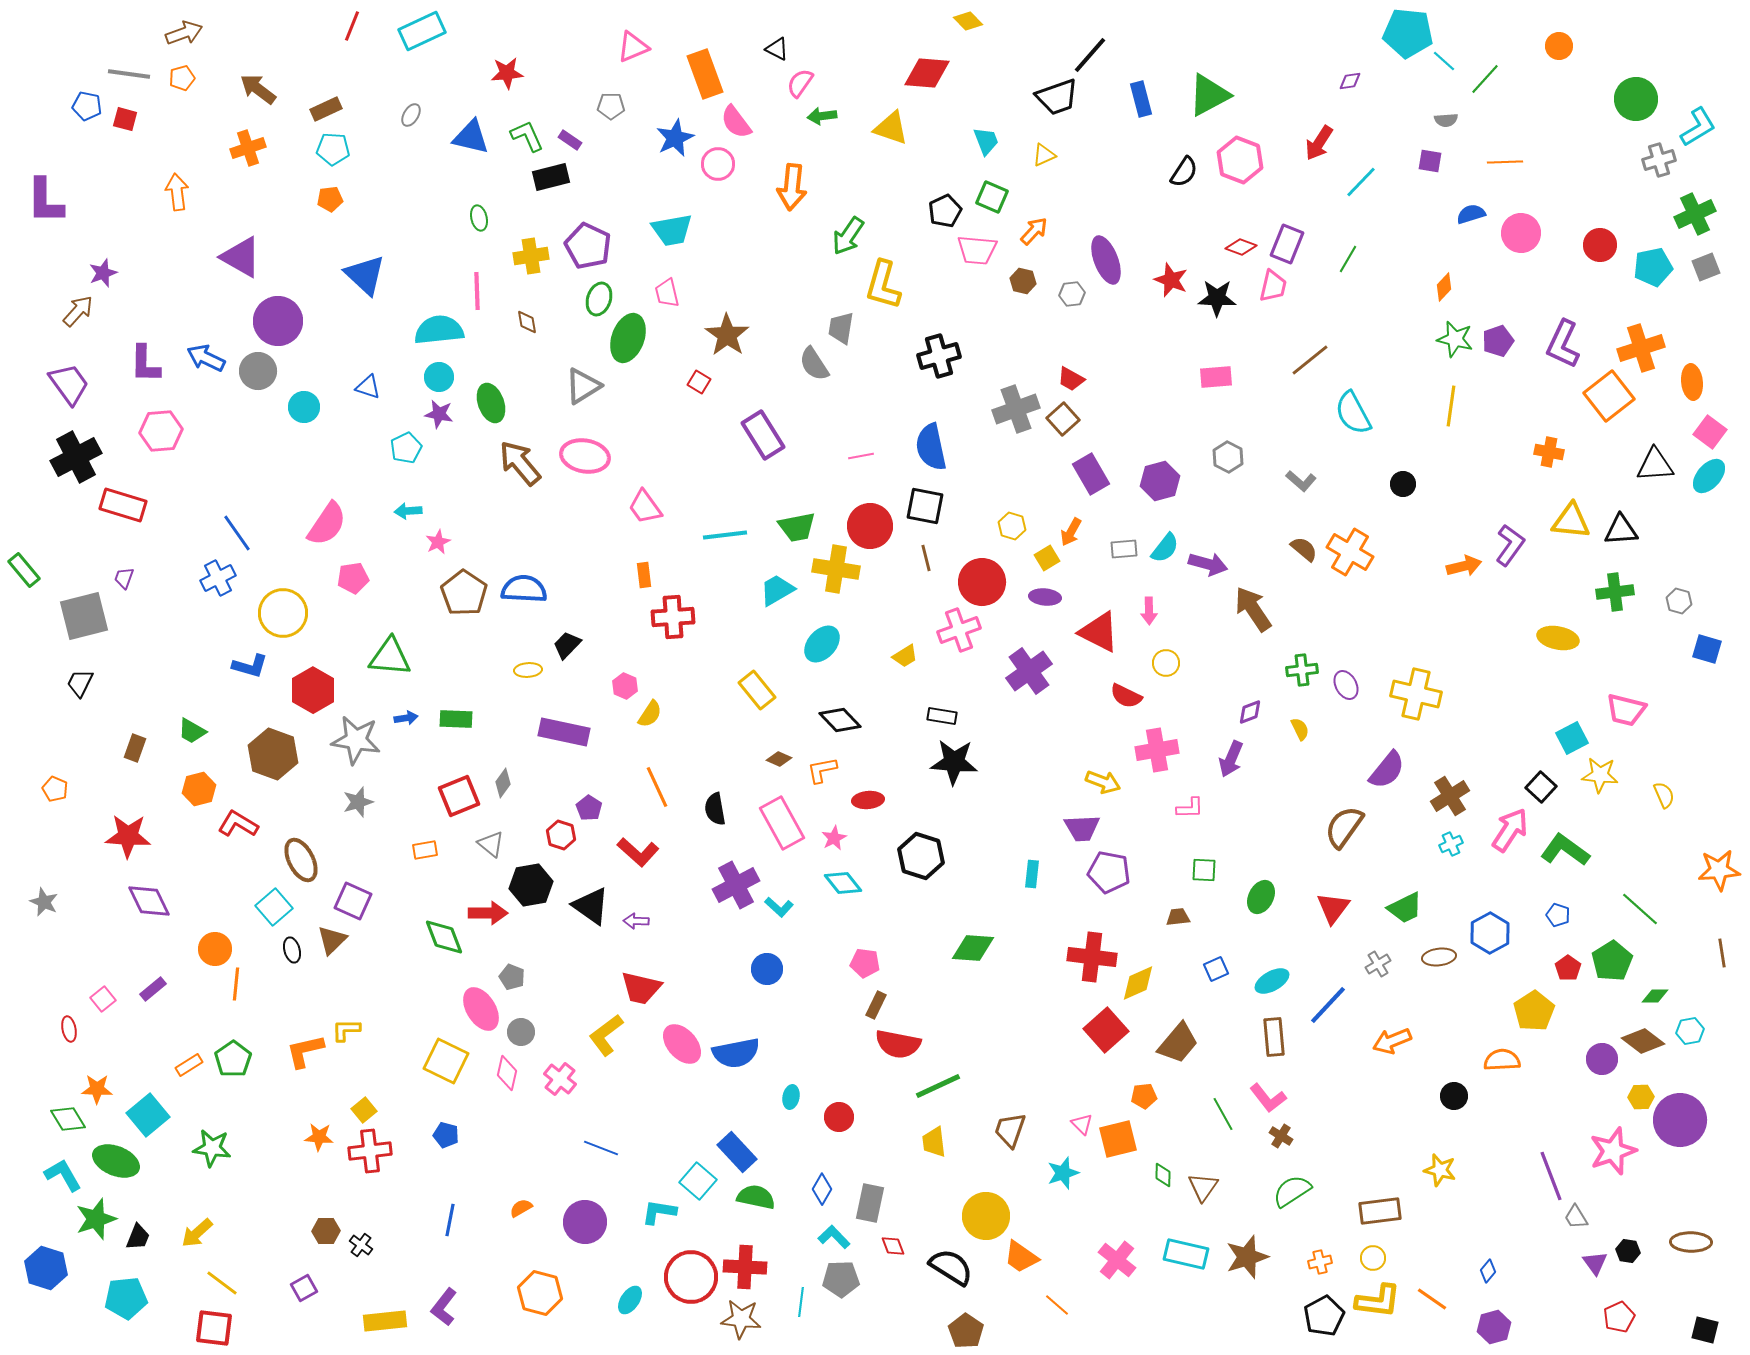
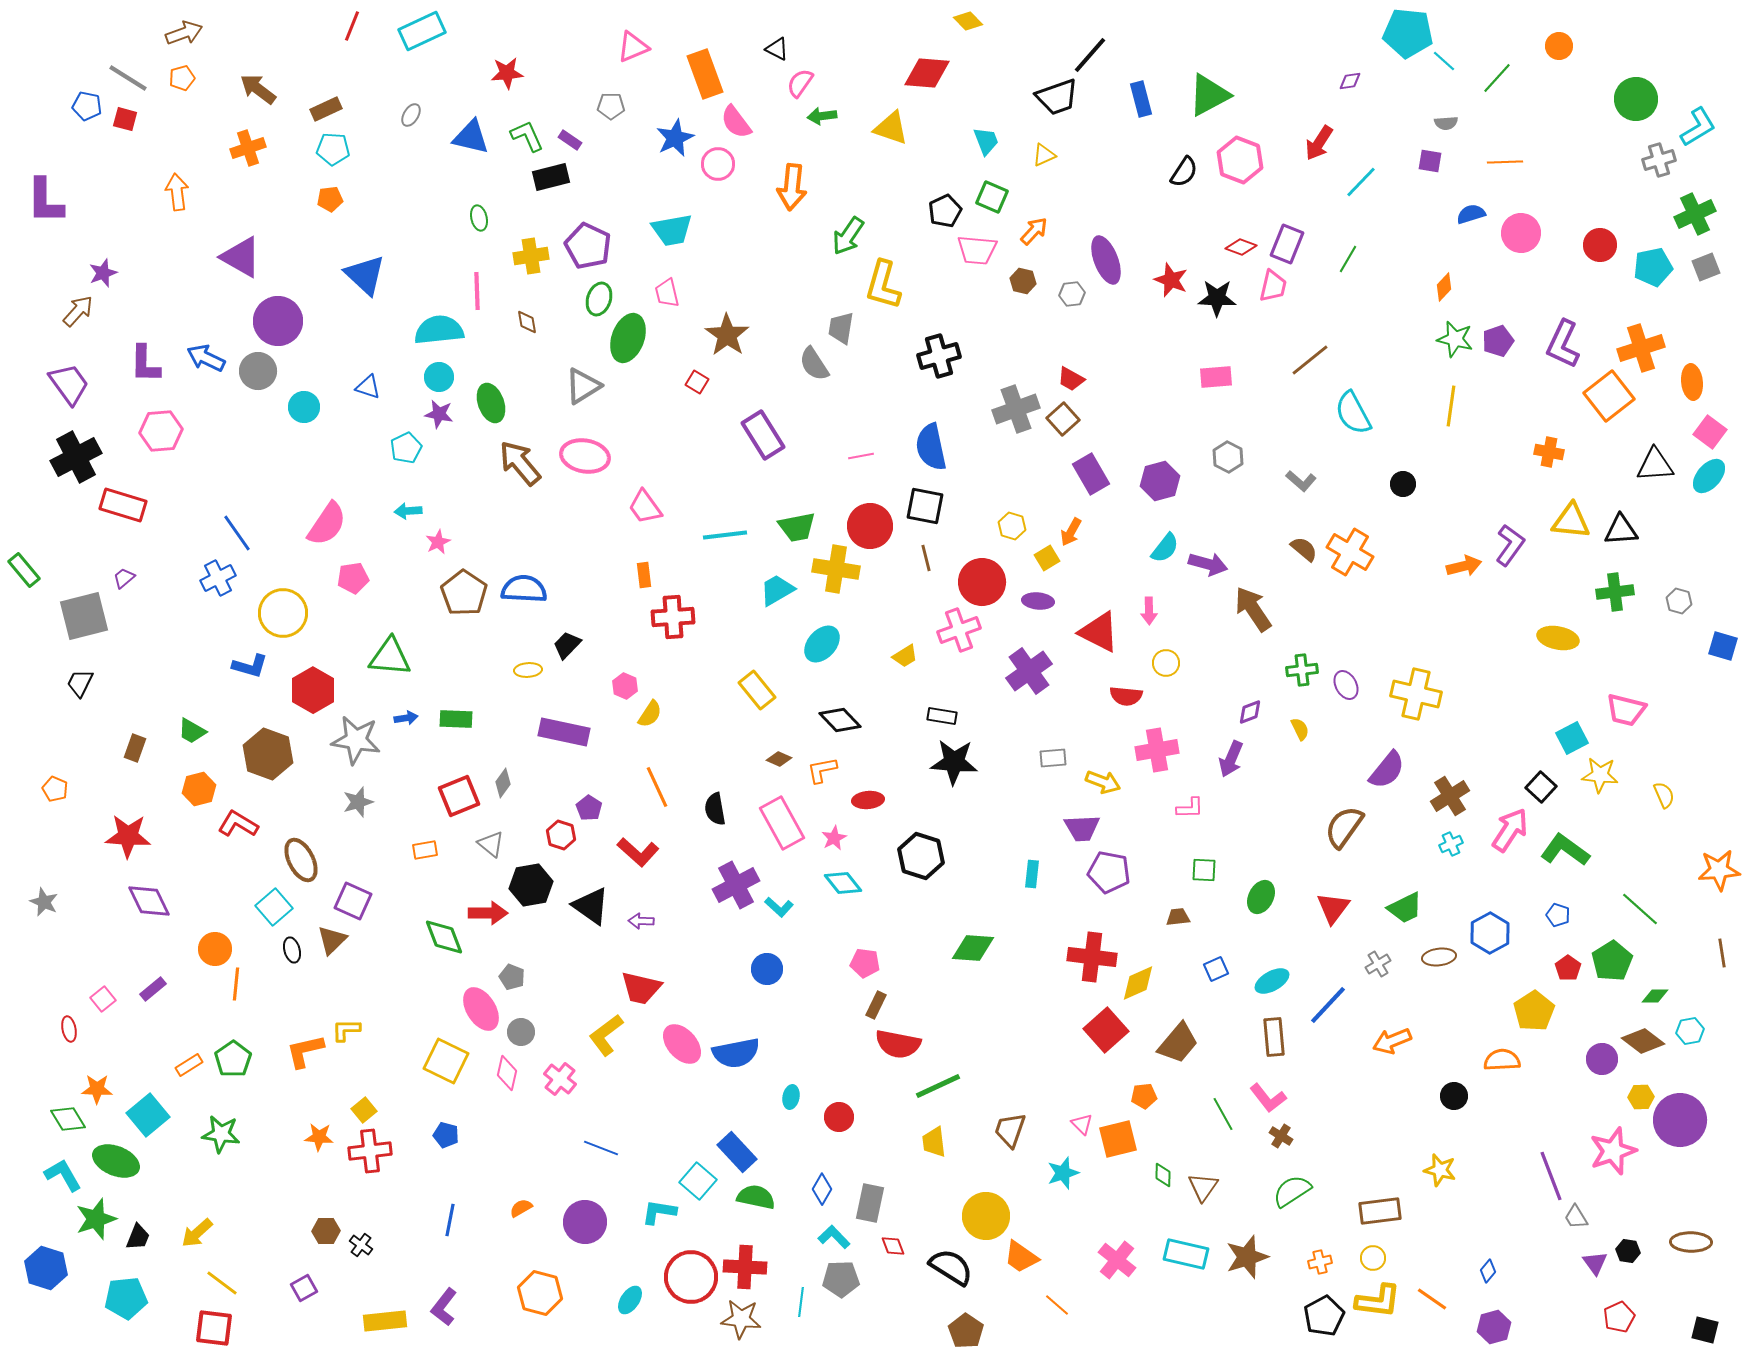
gray line at (129, 74): moved 1 px left, 4 px down; rotated 24 degrees clockwise
green line at (1485, 79): moved 12 px right, 1 px up
gray semicircle at (1446, 120): moved 3 px down
red square at (699, 382): moved 2 px left
gray rectangle at (1124, 549): moved 71 px left, 209 px down
purple trapezoid at (124, 578): rotated 30 degrees clockwise
purple ellipse at (1045, 597): moved 7 px left, 4 px down
blue square at (1707, 649): moved 16 px right, 3 px up
red semicircle at (1126, 696): rotated 20 degrees counterclockwise
brown hexagon at (273, 754): moved 5 px left
purple arrow at (636, 921): moved 5 px right
green star at (212, 1148): moved 9 px right, 14 px up
